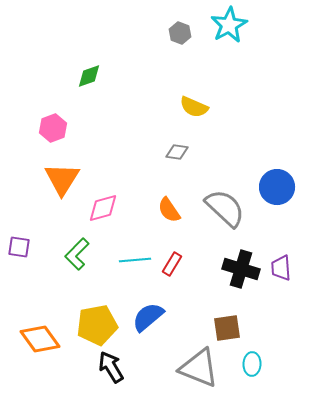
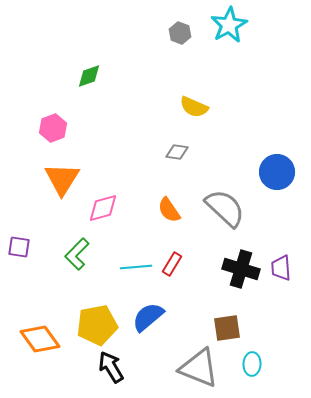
blue circle: moved 15 px up
cyan line: moved 1 px right, 7 px down
